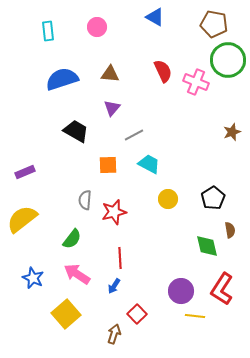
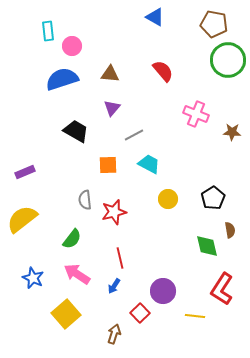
pink circle: moved 25 px left, 19 px down
red semicircle: rotated 15 degrees counterclockwise
pink cross: moved 32 px down
brown star: rotated 24 degrees clockwise
gray semicircle: rotated 12 degrees counterclockwise
red line: rotated 10 degrees counterclockwise
purple circle: moved 18 px left
red square: moved 3 px right, 1 px up
